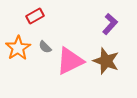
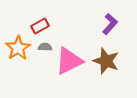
red rectangle: moved 5 px right, 10 px down
gray semicircle: rotated 136 degrees clockwise
pink triangle: moved 1 px left
